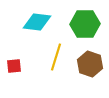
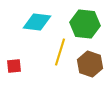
green hexagon: rotated 8 degrees clockwise
yellow line: moved 4 px right, 5 px up
